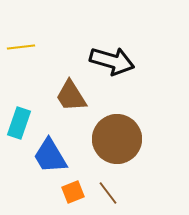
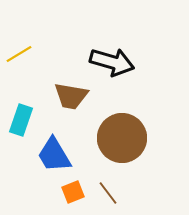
yellow line: moved 2 px left, 7 px down; rotated 24 degrees counterclockwise
black arrow: moved 1 px down
brown trapezoid: rotated 48 degrees counterclockwise
cyan rectangle: moved 2 px right, 3 px up
brown circle: moved 5 px right, 1 px up
blue trapezoid: moved 4 px right, 1 px up
